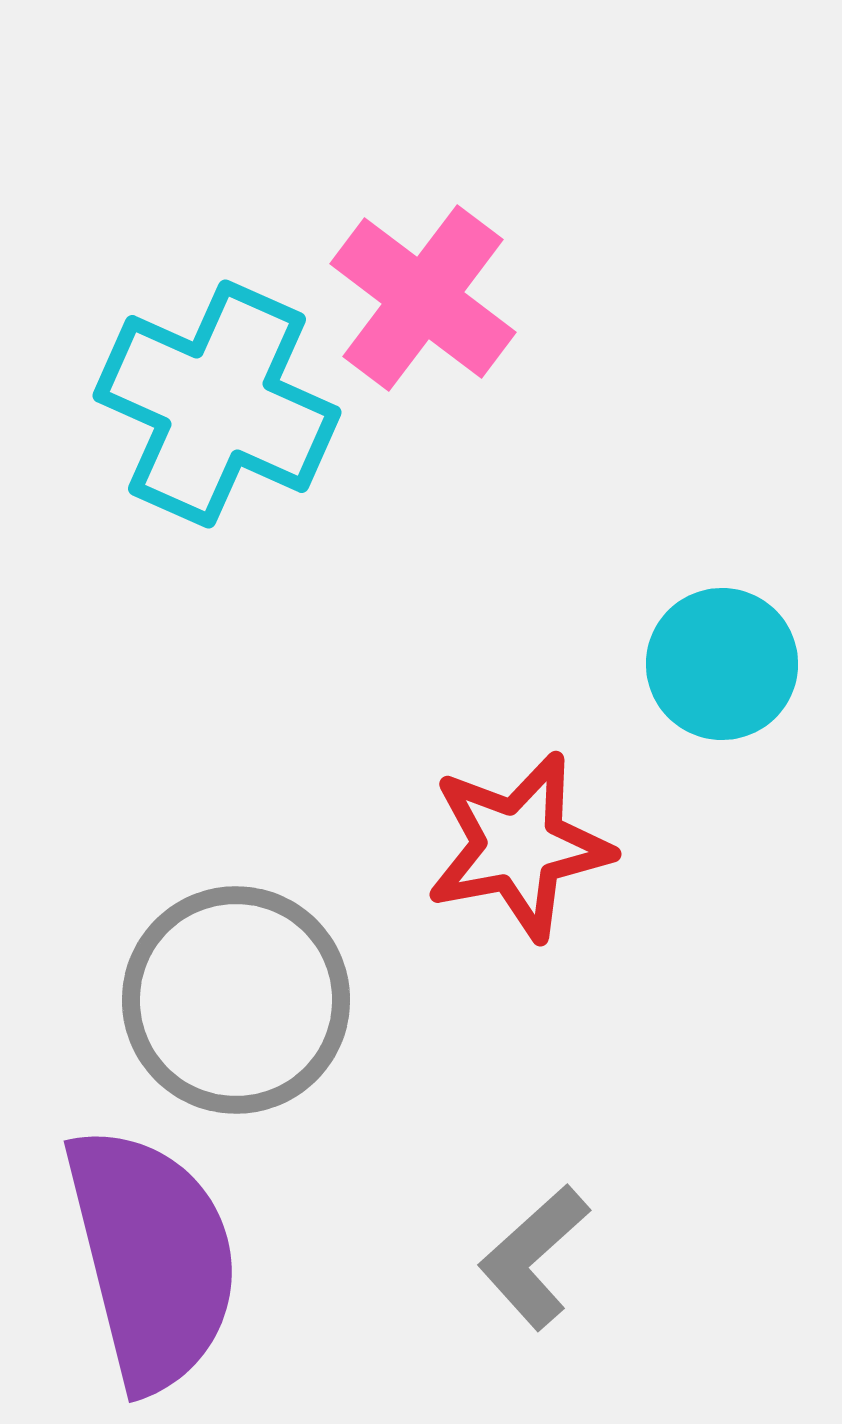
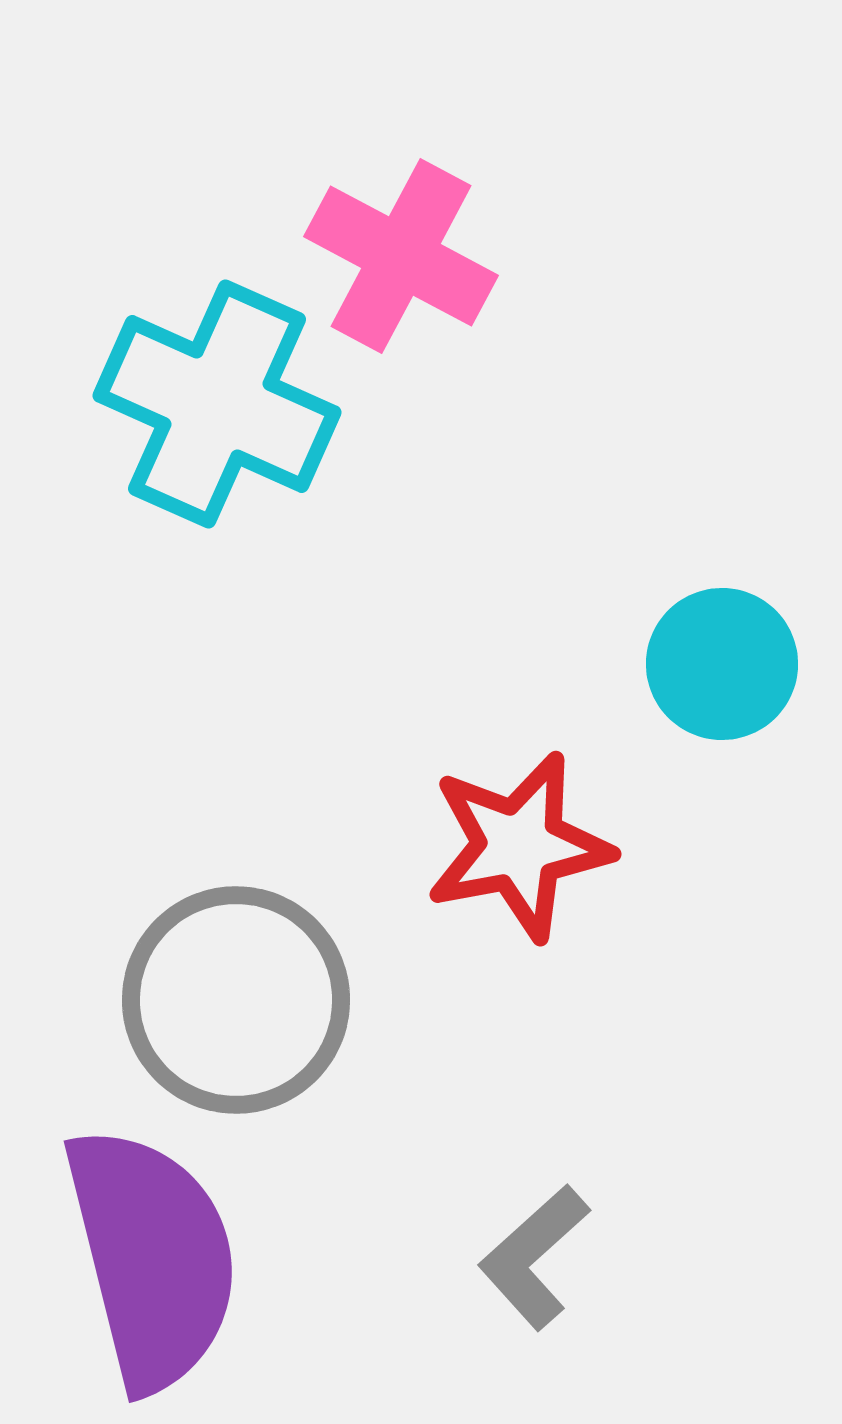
pink cross: moved 22 px left, 42 px up; rotated 9 degrees counterclockwise
